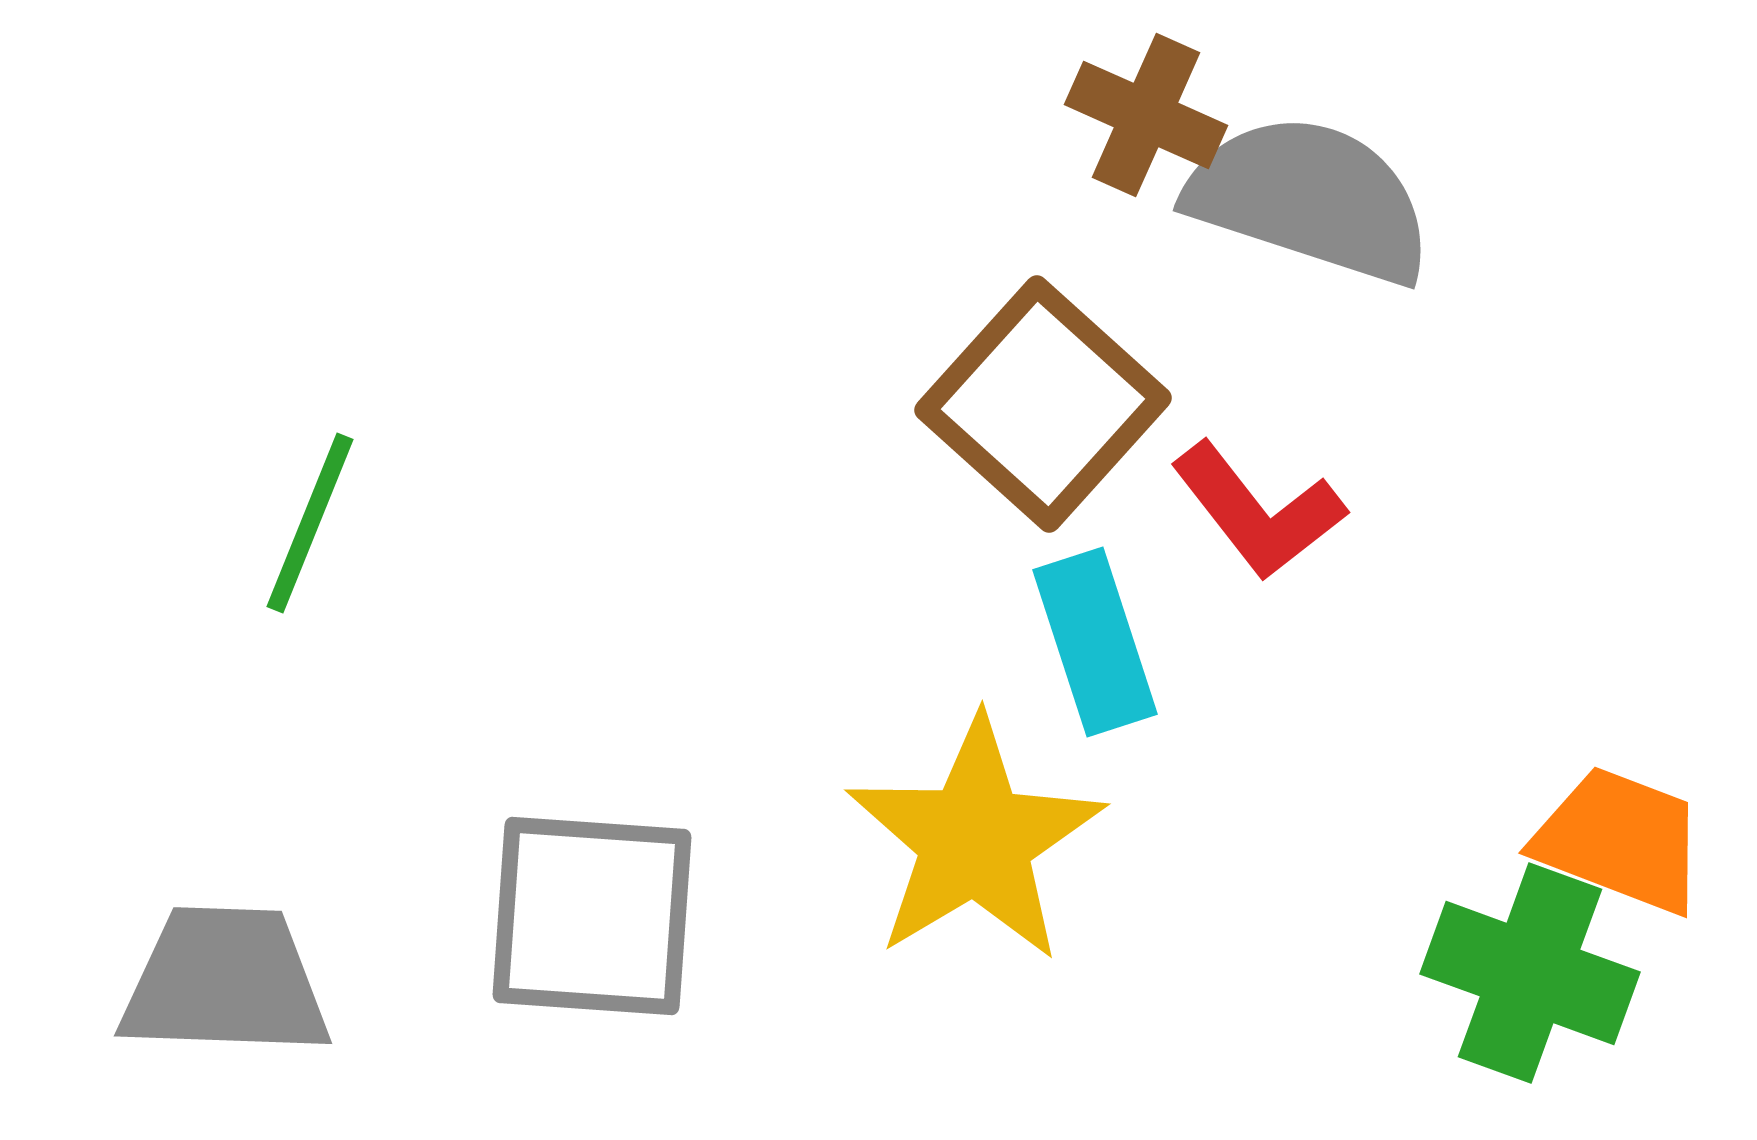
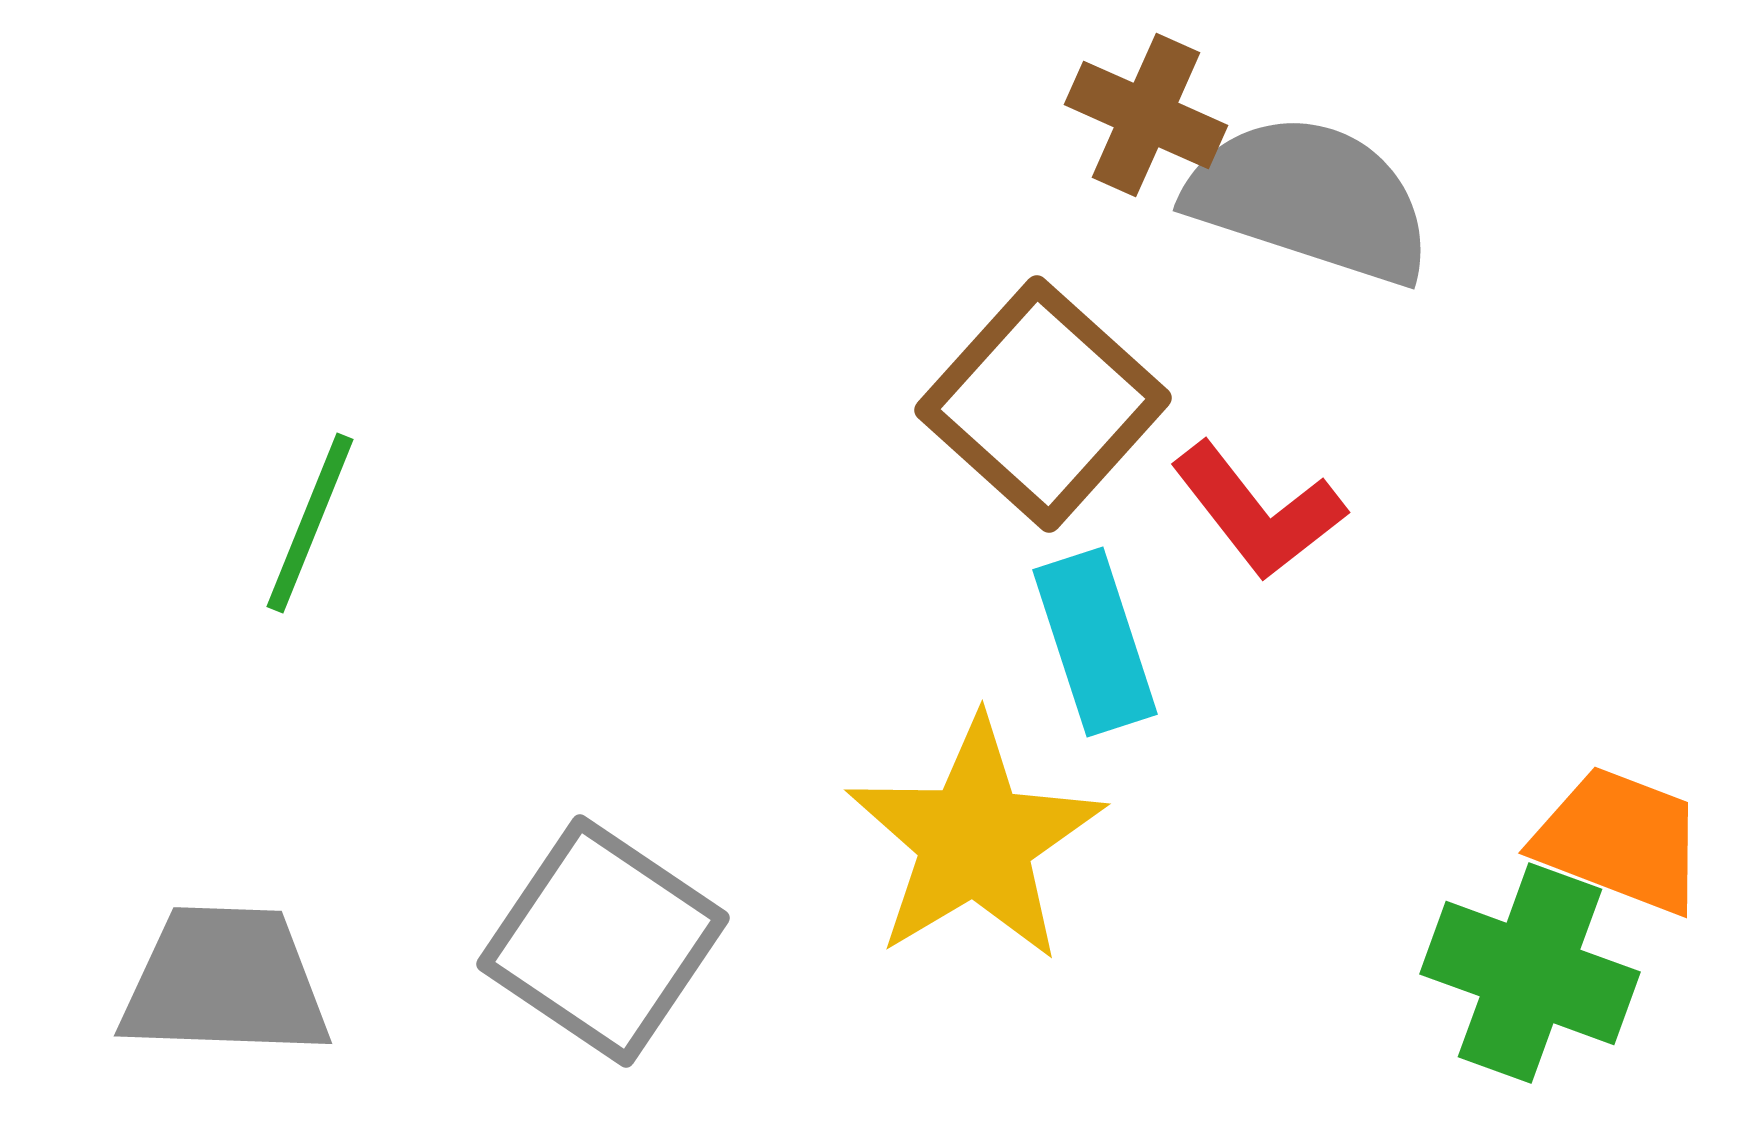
gray square: moved 11 px right, 25 px down; rotated 30 degrees clockwise
